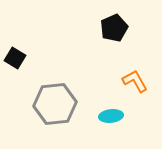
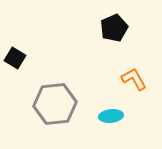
orange L-shape: moved 1 px left, 2 px up
